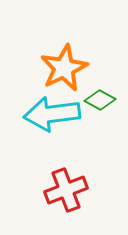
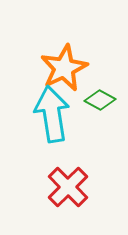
cyan arrow: rotated 88 degrees clockwise
red cross: moved 2 px right, 3 px up; rotated 24 degrees counterclockwise
